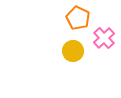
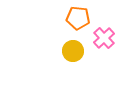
orange pentagon: rotated 20 degrees counterclockwise
